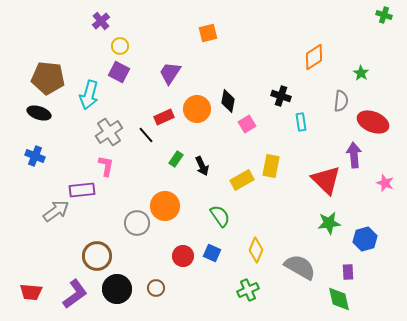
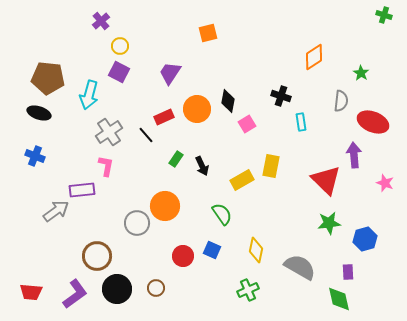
green semicircle at (220, 216): moved 2 px right, 2 px up
yellow diamond at (256, 250): rotated 10 degrees counterclockwise
blue square at (212, 253): moved 3 px up
